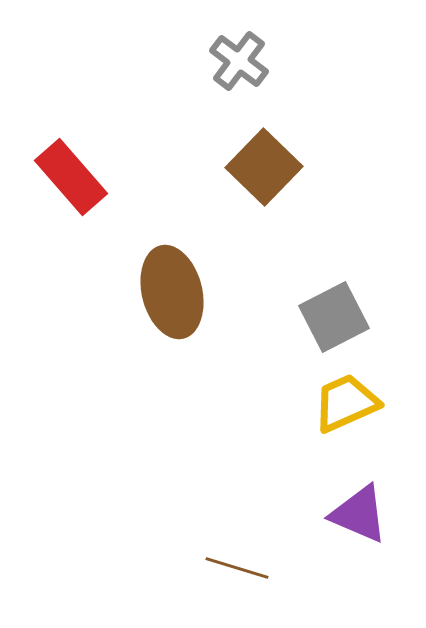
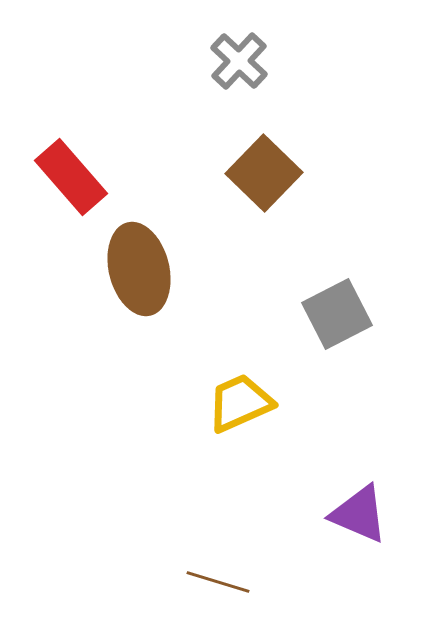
gray cross: rotated 6 degrees clockwise
brown square: moved 6 px down
brown ellipse: moved 33 px left, 23 px up
gray square: moved 3 px right, 3 px up
yellow trapezoid: moved 106 px left
brown line: moved 19 px left, 14 px down
